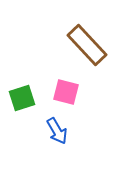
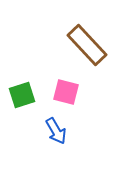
green square: moved 3 px up
blue arrow: moved 1 px left
